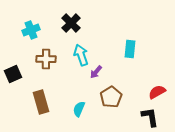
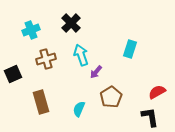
cyan rectangle: rotated 12 degrees clockwise
brown cross: rotated 18 degrees counterclockwise
